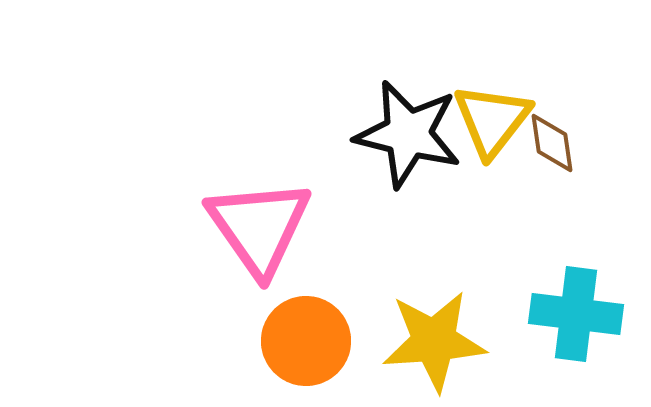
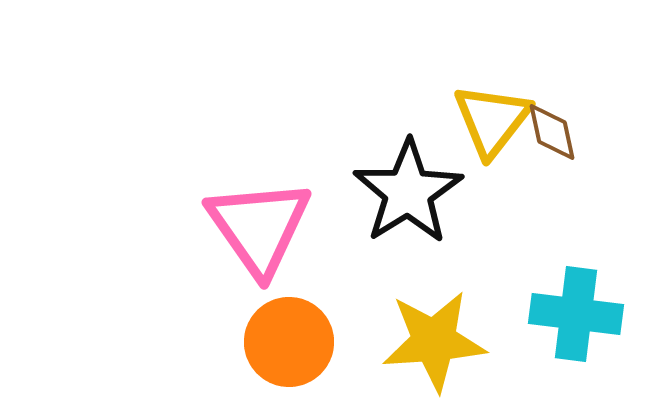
black star: moved 58 px down; rotated 26 degrees clockwise
brown diamond: moved 11 px up; rotated 4 degrees counterclockwise
orange circle: moved 17 px left, 1 px down
